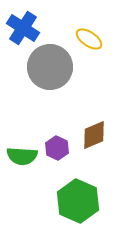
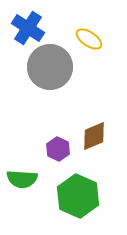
blue cross: moved 5 px right
brown diamond: moved 1 px down
purple hexagon: moved 1 px right, 1 px down
green semicircle: moved 23 px down
green hexagon: moved 5 px up
